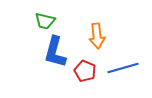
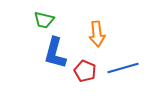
green trapezoid: moved 1 px left, 1 px up
orange arrow: moved 2 px up
blue L-shape: moved 1 px down
